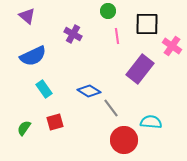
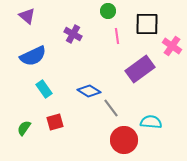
purple rectangle: rotated 16 degrees clockwise
